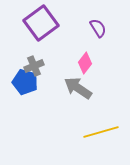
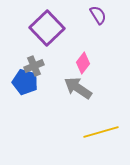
purple square: moved 6 px right, 5 px down; rotated 8 degrees counterclockwise
purple semicircle: moved 13 px up
pink diamond: moved 2 px left
